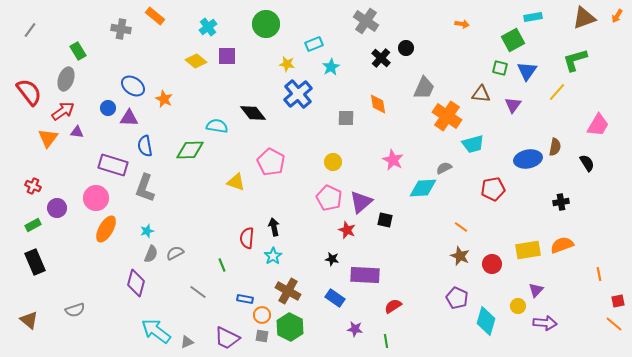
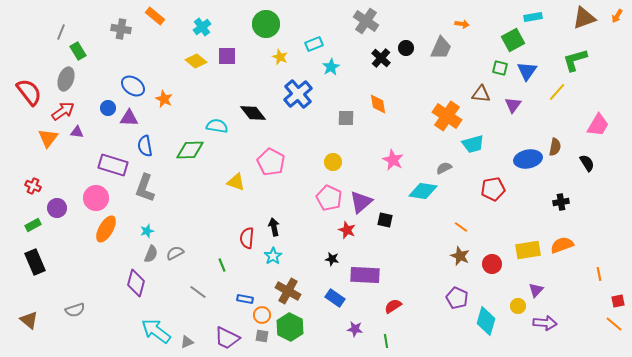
cyan cross at (208, 27): moved 6 px left
gray line at (30, 30): moved 31 px right, 2 px down; rotated 14 degrees counterclockwise
yellow star at (287, 64): moved 7 px left, 7 px up; rotated 14 degrees clockwise
gray trapezoid at (424, 88): moved 17 px right, 40 px up
cyan diamond at (423, 188): moved 3 px down; rotated 12 degrees clockwise
